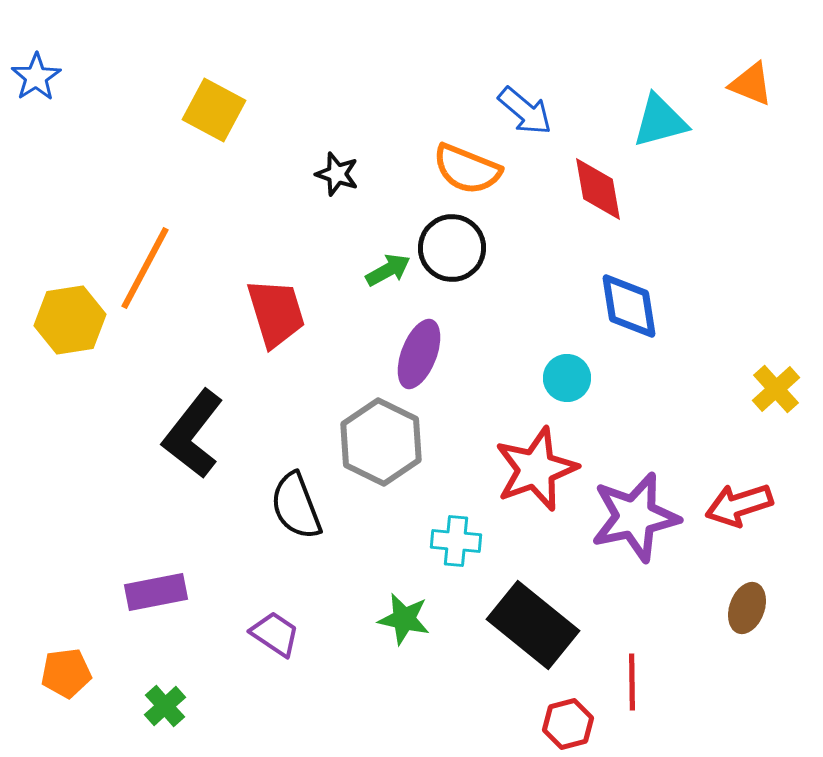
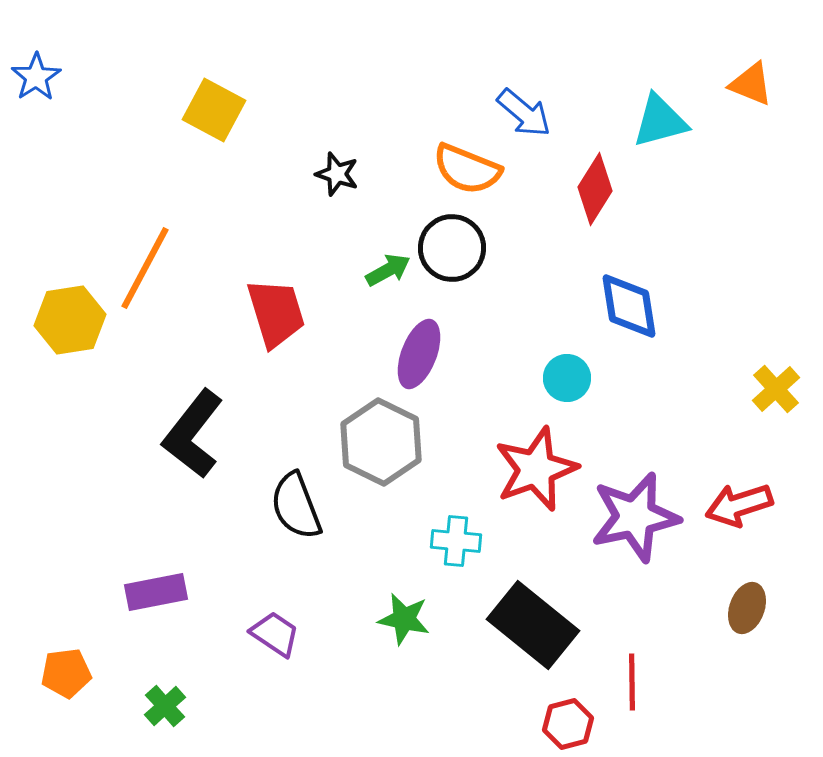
blue arrow: moved 1 px left, 2 px down
red diamond: moved 3 px left; rotated 42 degrees clockwise
